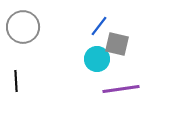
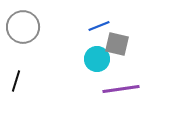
blue line: rotated 30 degrees clockwise
black line: rotated 20 degrees clockwise
